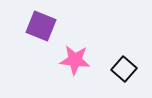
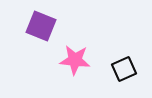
black square: rotated 25 degrees clockwise
